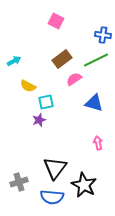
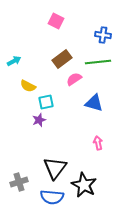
green line: moved 2 px right, 2 px down; rotated 20 degrees clockwise
